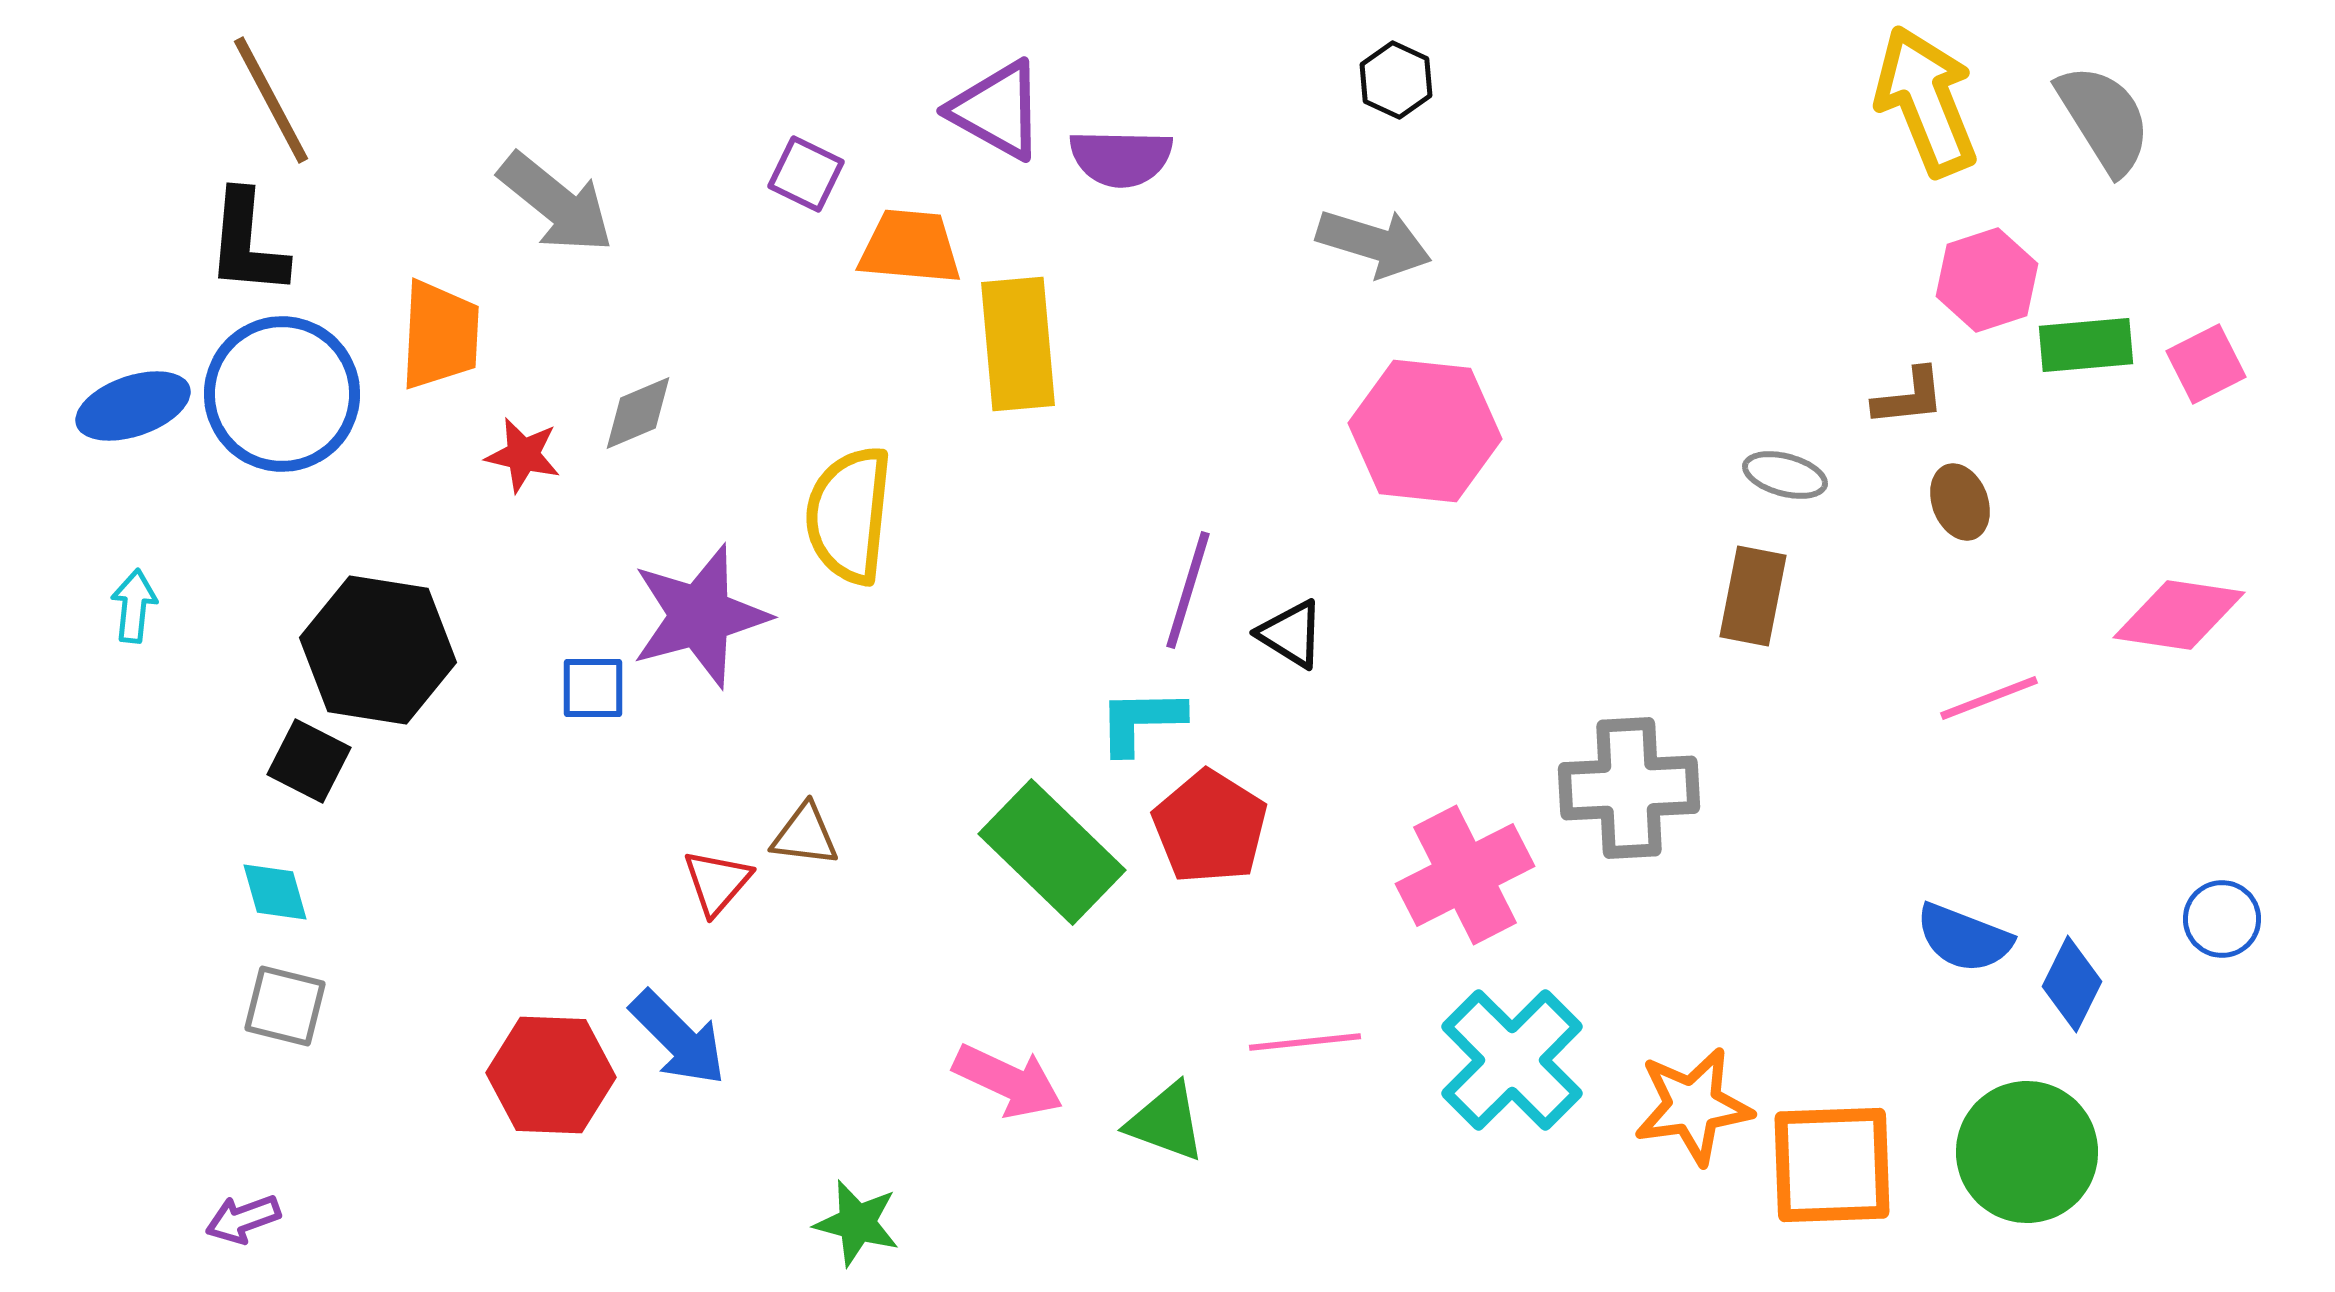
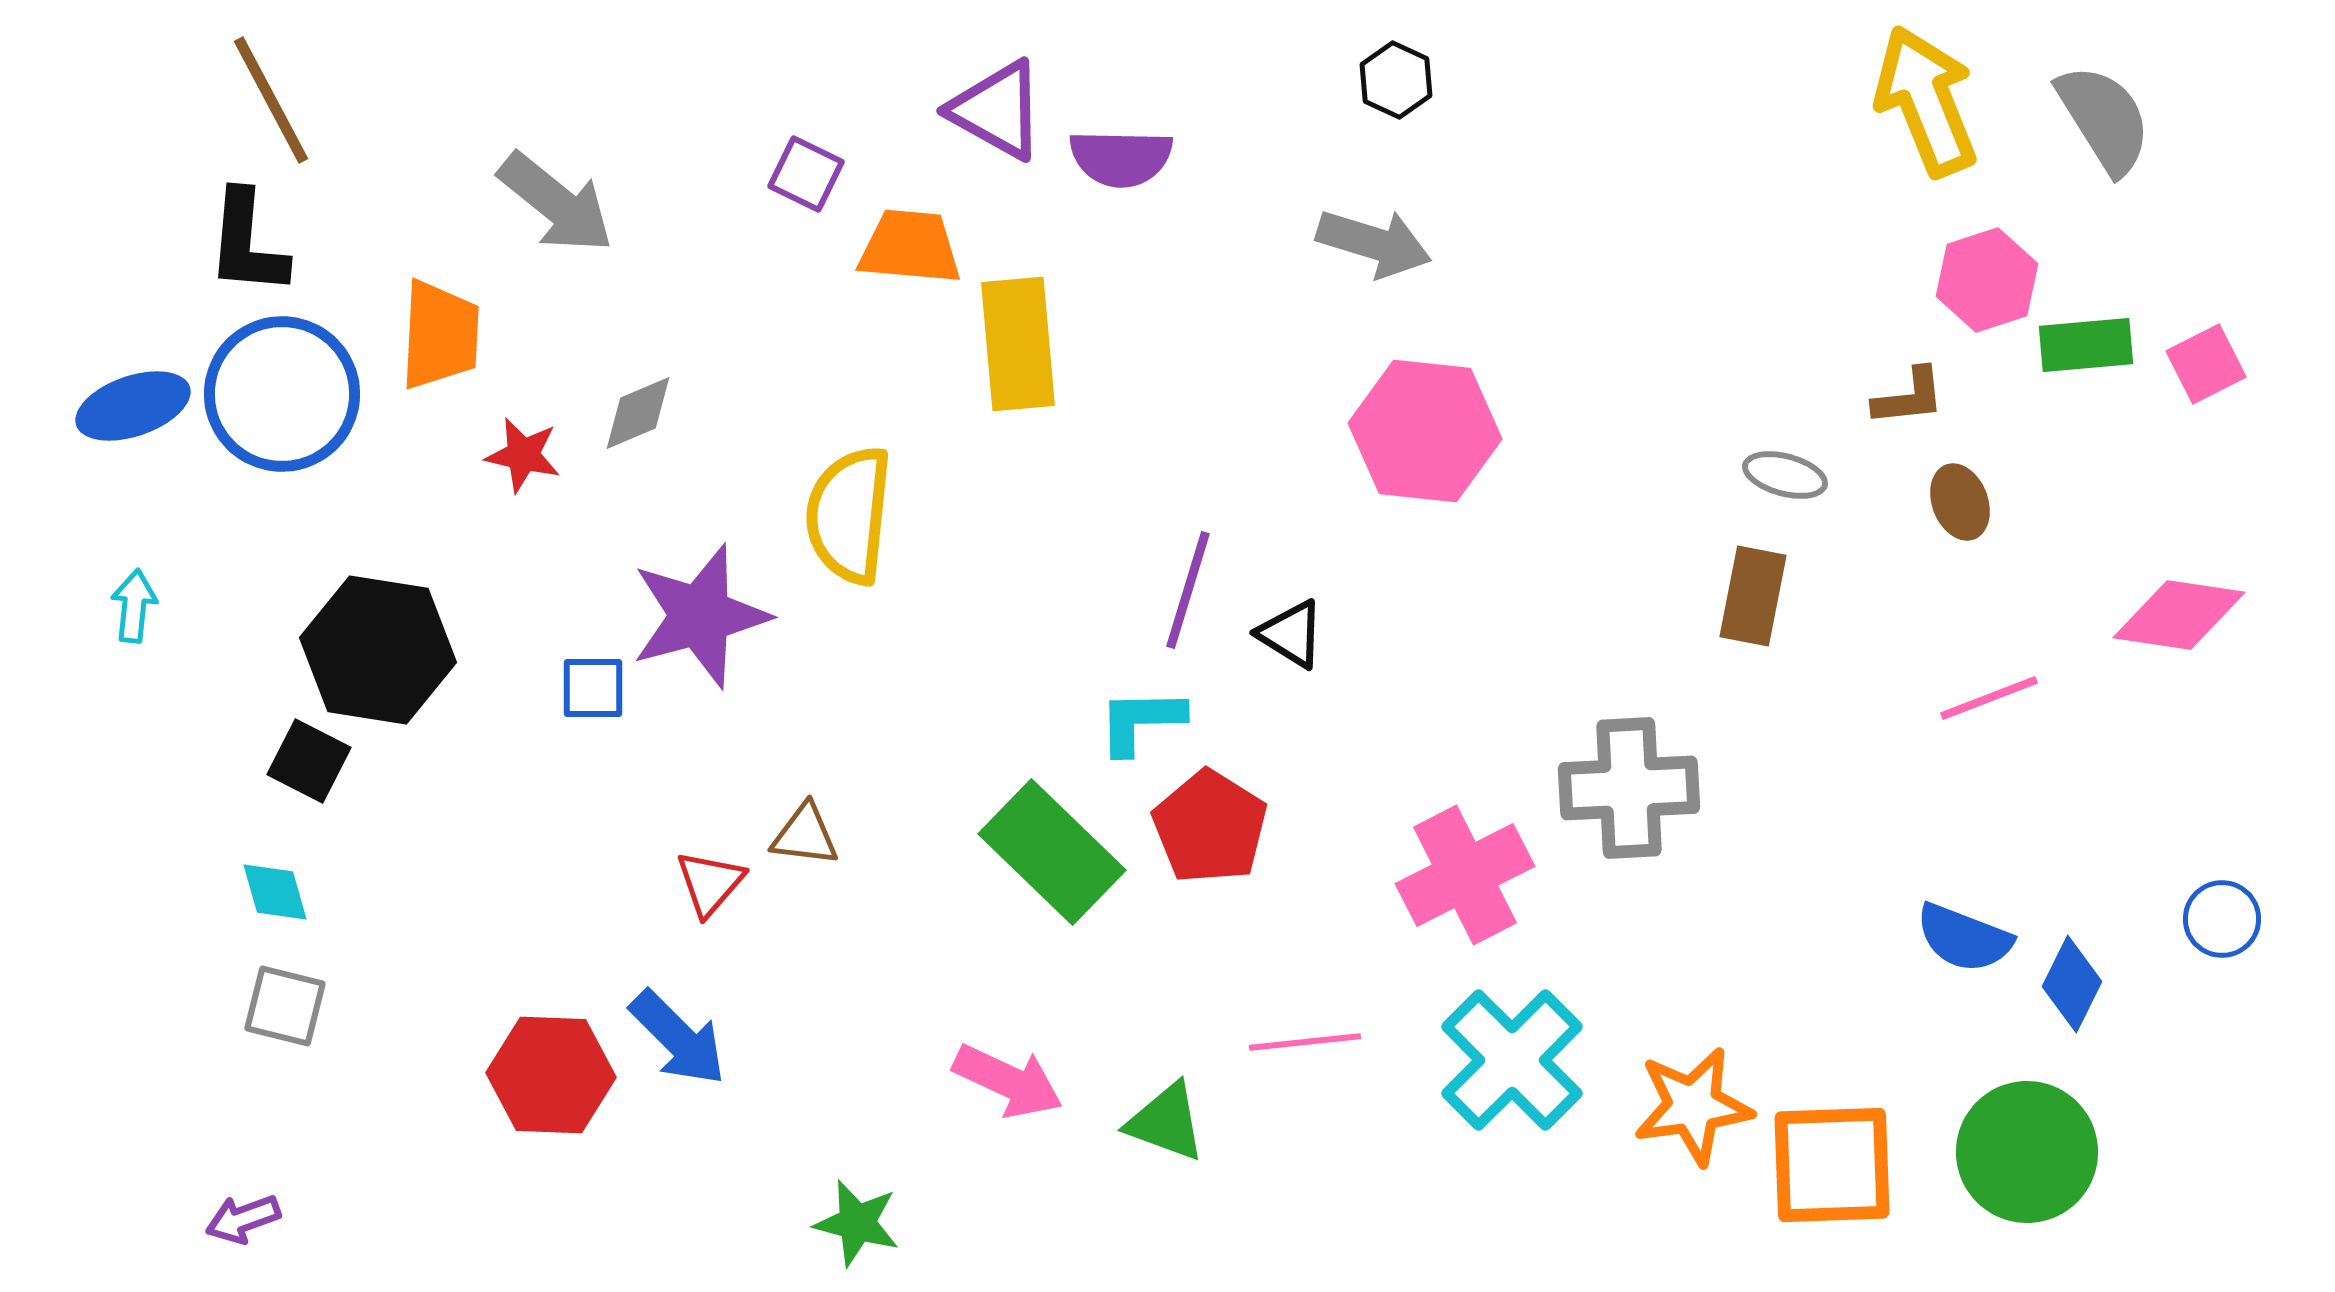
red triangle at (717, 882): moved 7 px left, 1 px down
